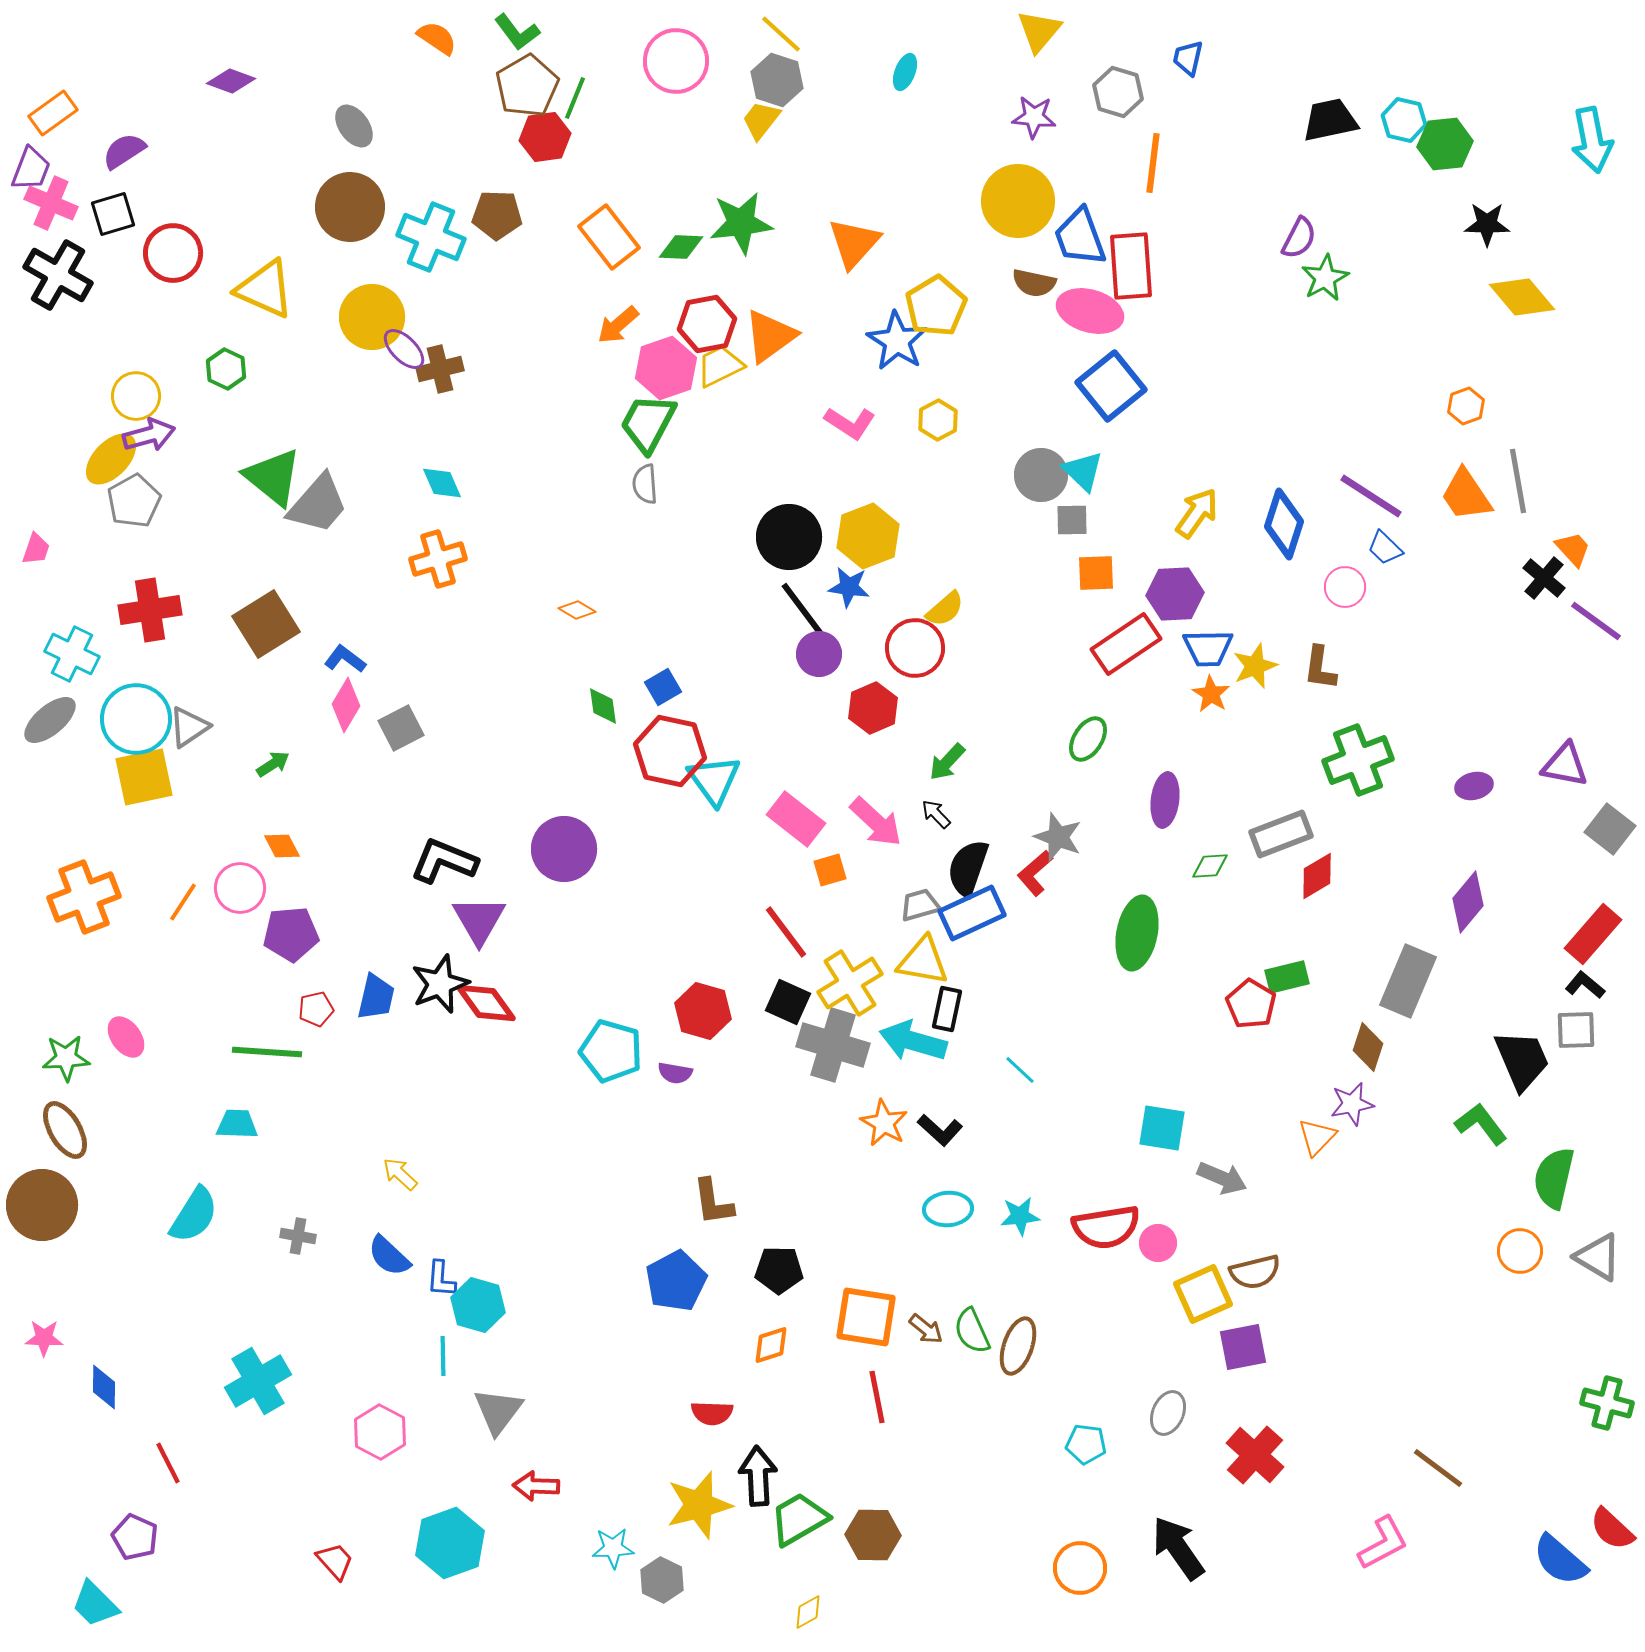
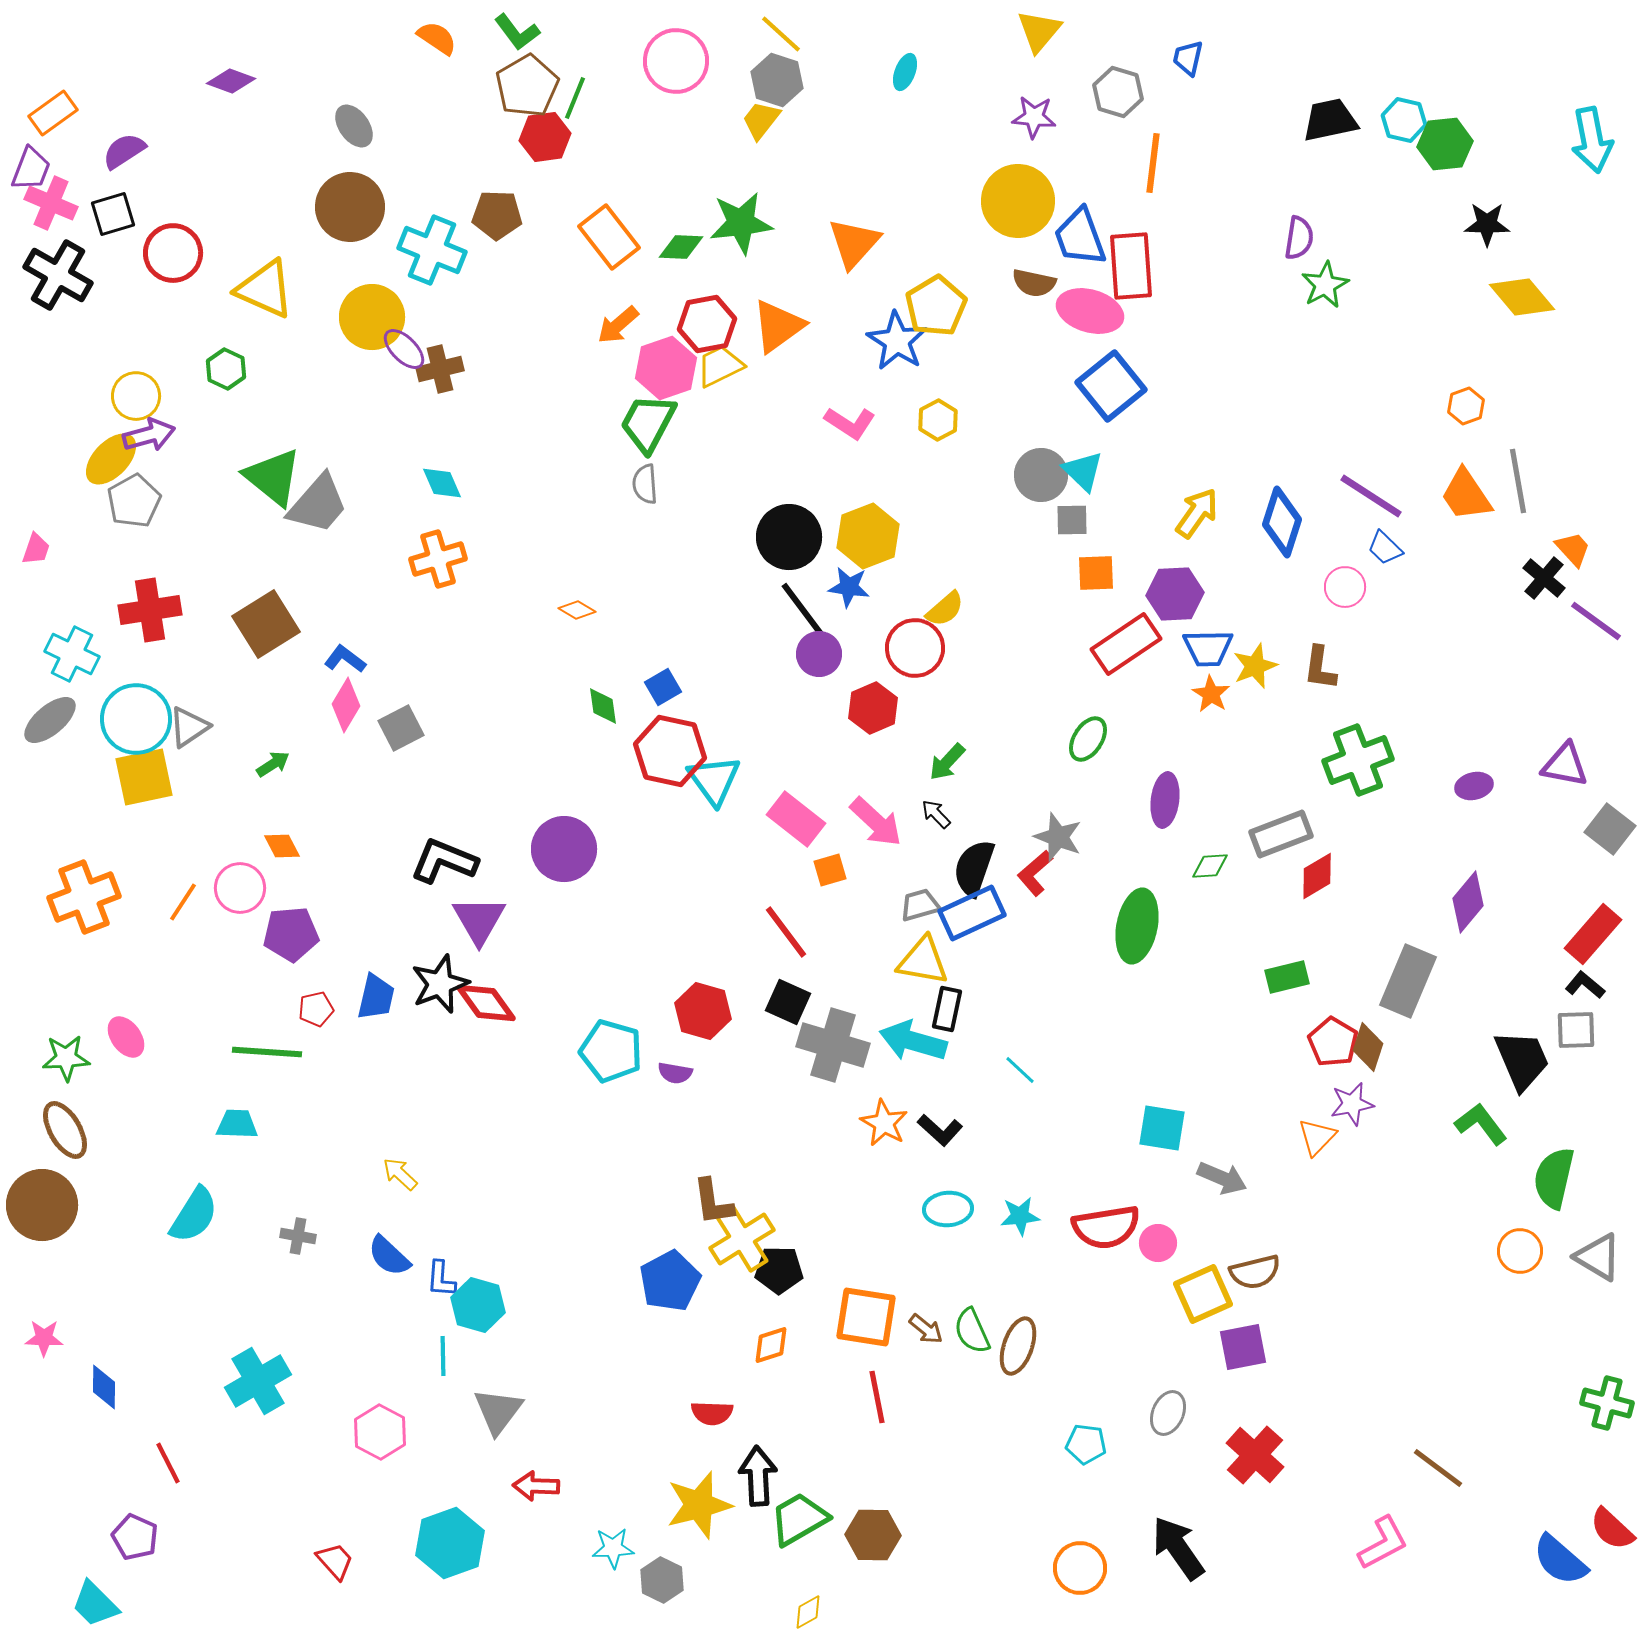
cyan cross at (431, 237): moved 1 px right, 13 px down
purple semicircle at (1299, 238): rotated 18 degrees counterclockwise
green star at (1325, 278): moved 7 px down
orange triangle at (770, 336): moved 8 px right, 10 px up
blue diamond at (1284, 524): moved 2 px left, 2 px up
black semicircle at (968, 868): moved 6 px right
green ellipse at (1137, 933): moved 7 px up
yellow cross at (850, 983): moved 108 px left, 256 px down
red pentagon at (1251, 1004): moved 82 px right, 38 px down
blue pentagon at (676, 1281): moved 6 px left
